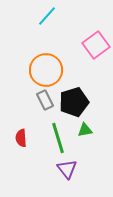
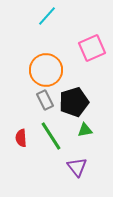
pink square: moved 4 px left, 3 px down; rotated 12 degrees clockwise
green line: moved 7 px left, 2 px up; rotated 16 degrees counterclockwise
purple triangle: moved 10 px right, 2 px up
